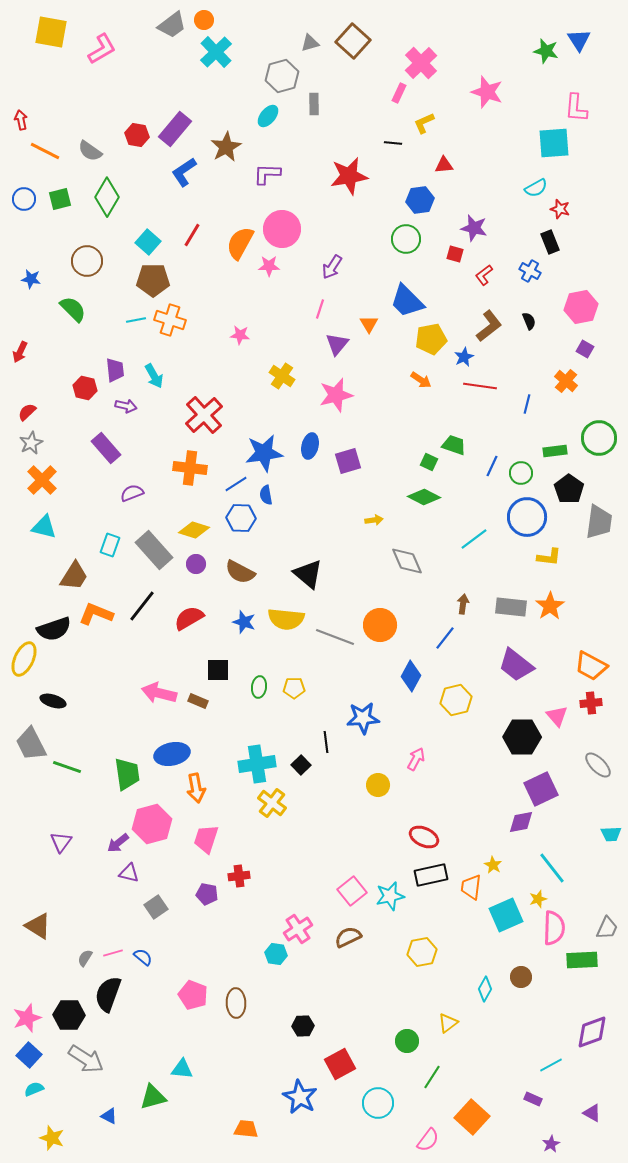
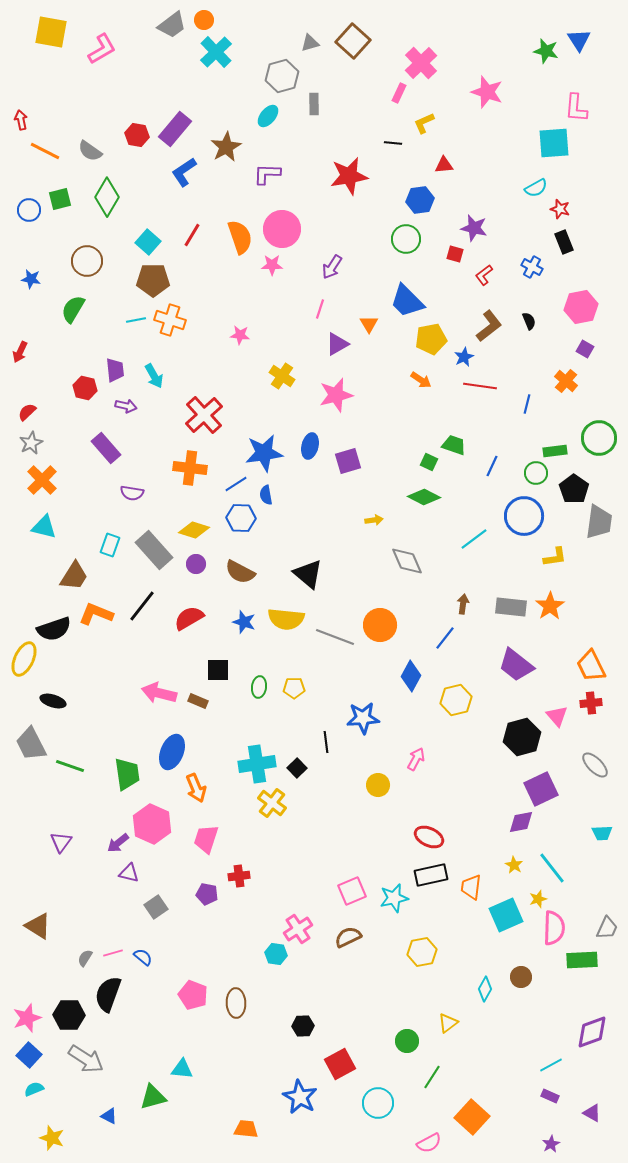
blue circle at (24, 199): moved 5 px right, 11 px down
black rectangle at (550, 242): moved 14 px right
orange semicircle at (240, 243): moved 6 px up; rotated 132 degrees clockwise
pink star at (269, 266): moved 3 px right, 1 px up
blue cross at (530, 271): moved 2 px right, 4 px up
green semicircle at (73, 309): rotated 104 degrees counterclockwise
purple triangle at (337, 344): rotated 20 degrees clockwise
green circle at (521, 473): moved 15 px right
black pentagon at (569, 489): moved 5 px right
purple semicircle at (132, 493): rotated 150 degrees counterclockwise
blue circle at (527, 517): moved 3 px left, 1 px up
yellow L-shape at (549, 557): moved 6 px right; rotated 15 degrees counterclockwise
orange trapezoid at (591, 666): rotated 36 degrees clockwise
black hexagon at (522, 737): rotated 15 degrees counterclockwise
blue ellipse at (172, 754): moved 2 px up; rotated 56 degrees counterclockwise
black square at (301, 765): moved 4 px left, 3 px down
gray ellipse at (598, 765): moved 3 px left
green line at (67, 767): moved 3 px right, 1 px up
orange arrow at (196, 788): rotated 12 degrees counterclockwise
pink hexagon at (152, 824): rotated 21 degrees counterclockwise
cyan trapezoid at (611, 834): moved 9 px left, 1 px up
red ellipse at (424, 837): moved 5 px right
yellow star at (493, 865): moved 21 px right
pink square at (352, 891): rotated 16 degrees clockwise
cyan star at (390, 896): moved 4 px right, 2 px down
purple rectangle at (533, 1099): moved 17 px right, 3 px up
pink semicircle at (428, 1140): moved 1 px right, 3 px down; rotated 25 degrees clockwise
